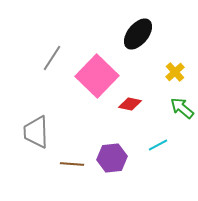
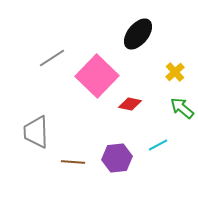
gray line: rotated 24 degrees clockwise
purple hexagon: moved 5 px right
brown line: moved 1 px right, 2 px up
